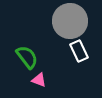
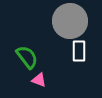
white rectangle: rotated 25 degrees clockwise
